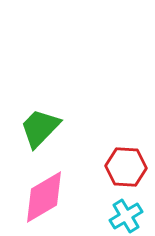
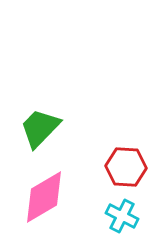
cyan cross: moved 4 px left; rotated 32 degrees counterclockwise
